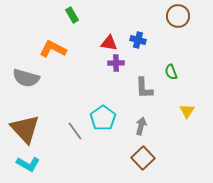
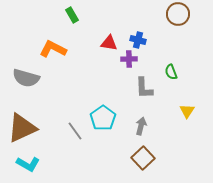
brown circle: moved 2 px up
purple cross: moved 13 px right, 4 px up
brown triangle: moved 3 px left, 1 px up; rotated 48 degrees clockwise
